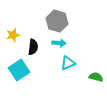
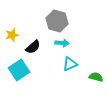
yellow star: moved 1 px left
cyan arrow: moved 3 px right
black semicircle: rotated 42 degrees clockwise
cyan triangle: moved 2 px right, 1 px down
